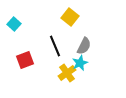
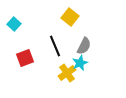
red square: moved 2 px up
